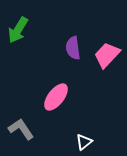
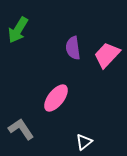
pink ellipse: moved 1 px down
